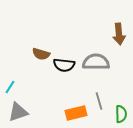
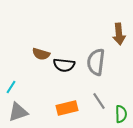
gray semicircle: rotated 84 degrees counterclockwise
cyan line: moved 1 px right
gray line: rotated 18 degrees counterclockwise
orange rectangle: moved 9 px left, 5 px up
